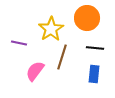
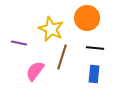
yellow star: rotated 15 degrees counterclockwise
